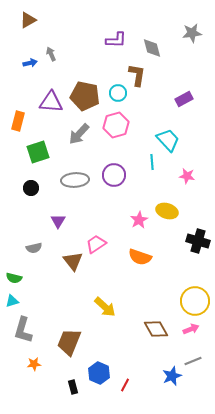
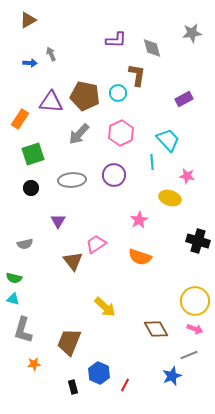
blue arrow at (30, 63): rotated 16 degrees clockwise
orange rectangle at (18, 121): moved 2 px right, 2 px up; rotated 18 degrees clockwise
pink hexagon at (116, 125): moved 5 px right, 8 px down; rotated 10 degrees counterclockwise
green square at (38, 152): moved 5 px left, 2 px down
gray ellipse at (75, 180): moved 3 px left
yellow ellipse at (167, 211): moved 3 px right, 13 px up
gray semicircle at (34, 248): moved 9 px left, 4 px up
cyan triangle at (12, 301): moved 1 px right, 2 px up; rotated 32 degrees clockwise
pink arrow at (191, 329): moved 4 px right; rotated 42 degrees clockwise
gray line at (193, 361): moved 4 px left, 6 px up
